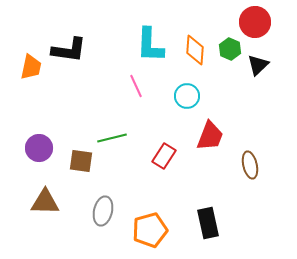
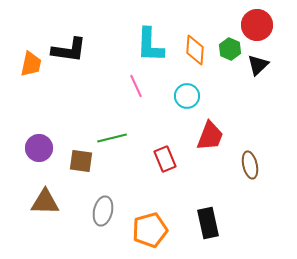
red circle: moved 2 px right, 3 px down
orange trapezoid: moved 3 px up
red rectangle: moved 1 px right, 3 px down; rotated 55 degrees counterclockwise
